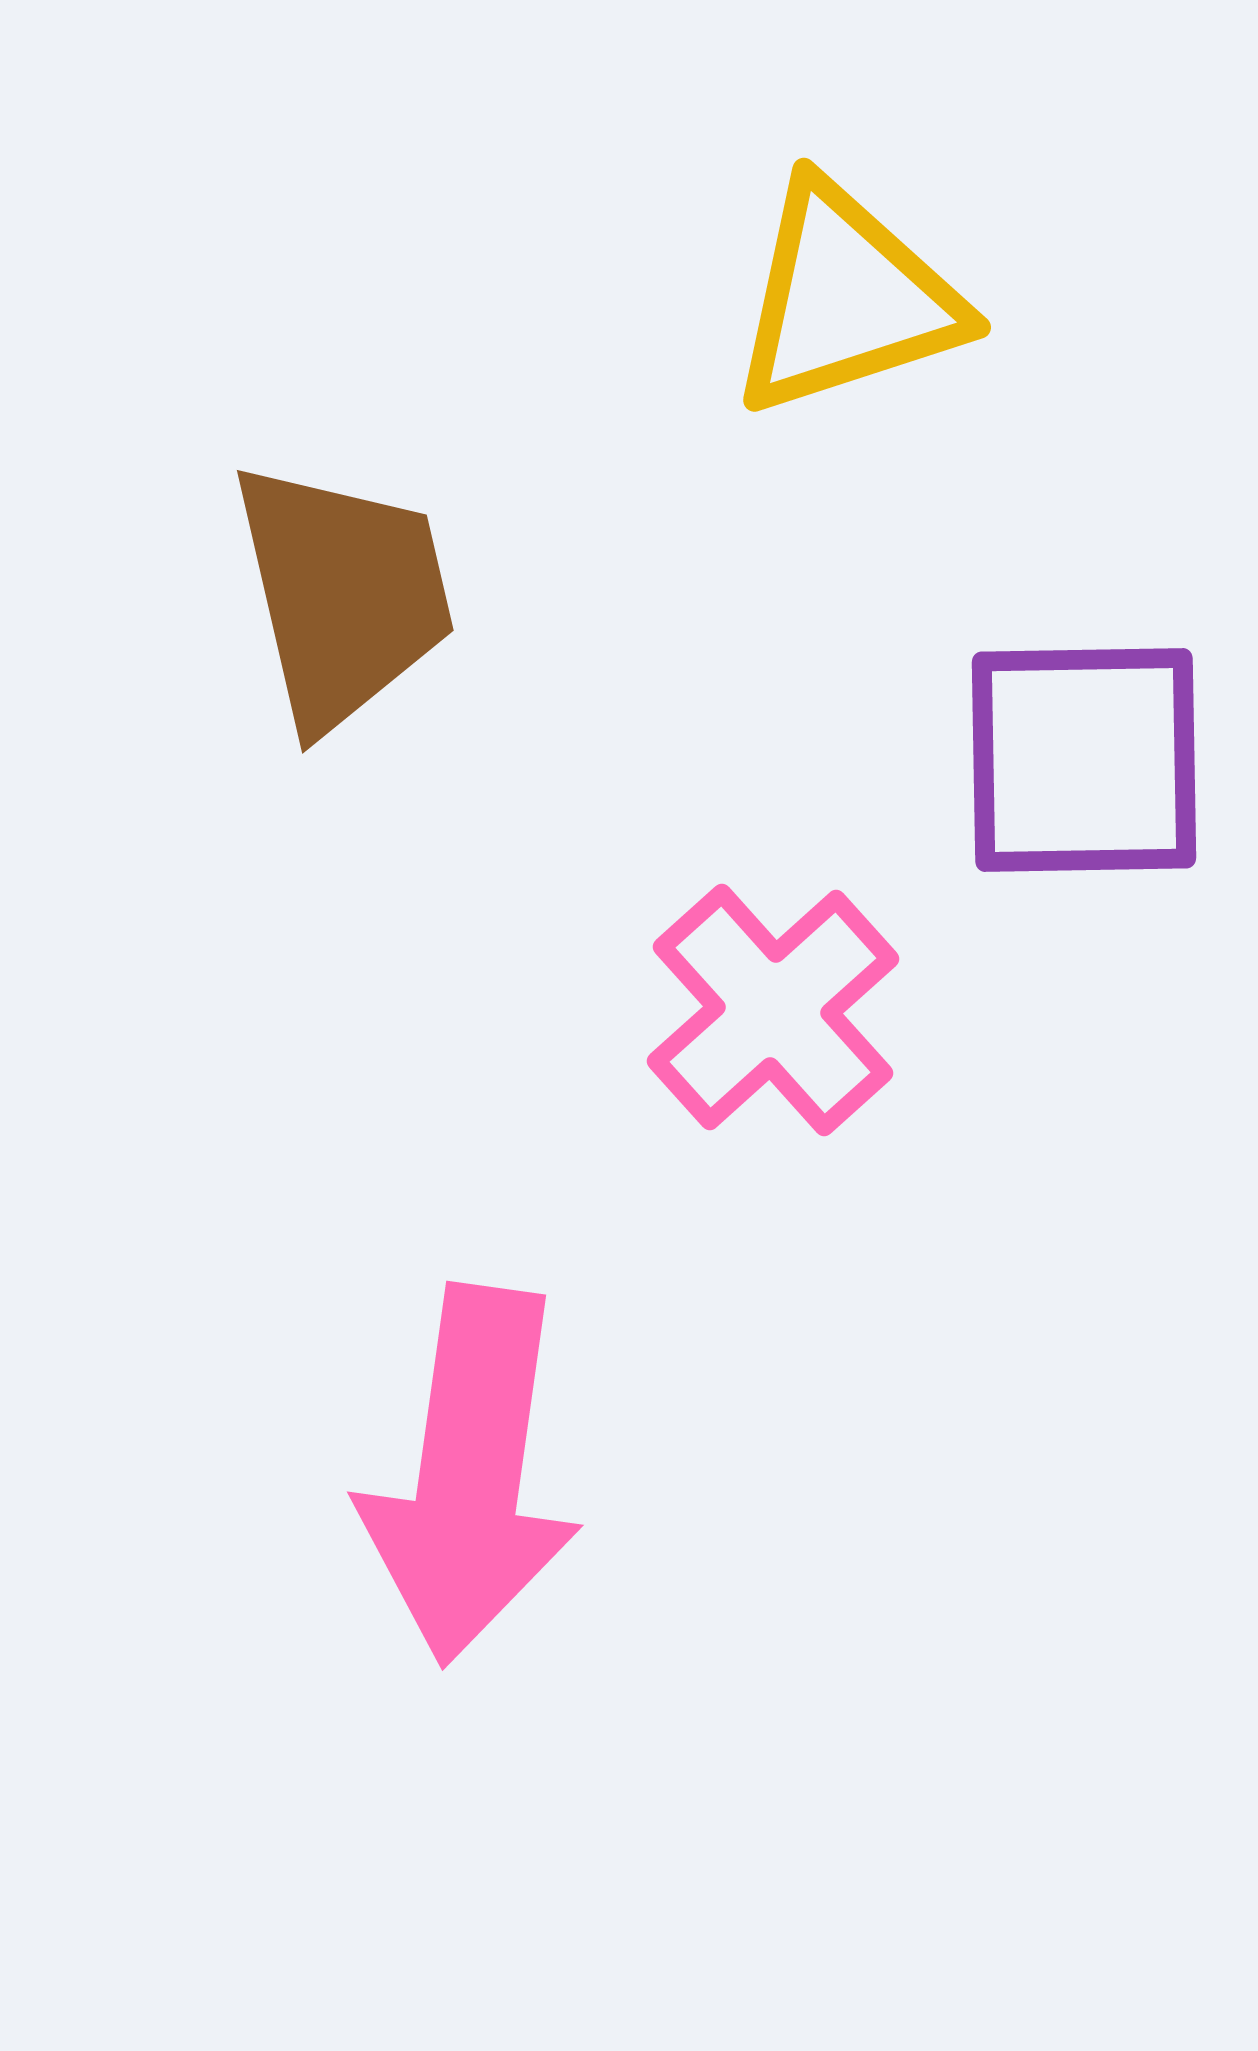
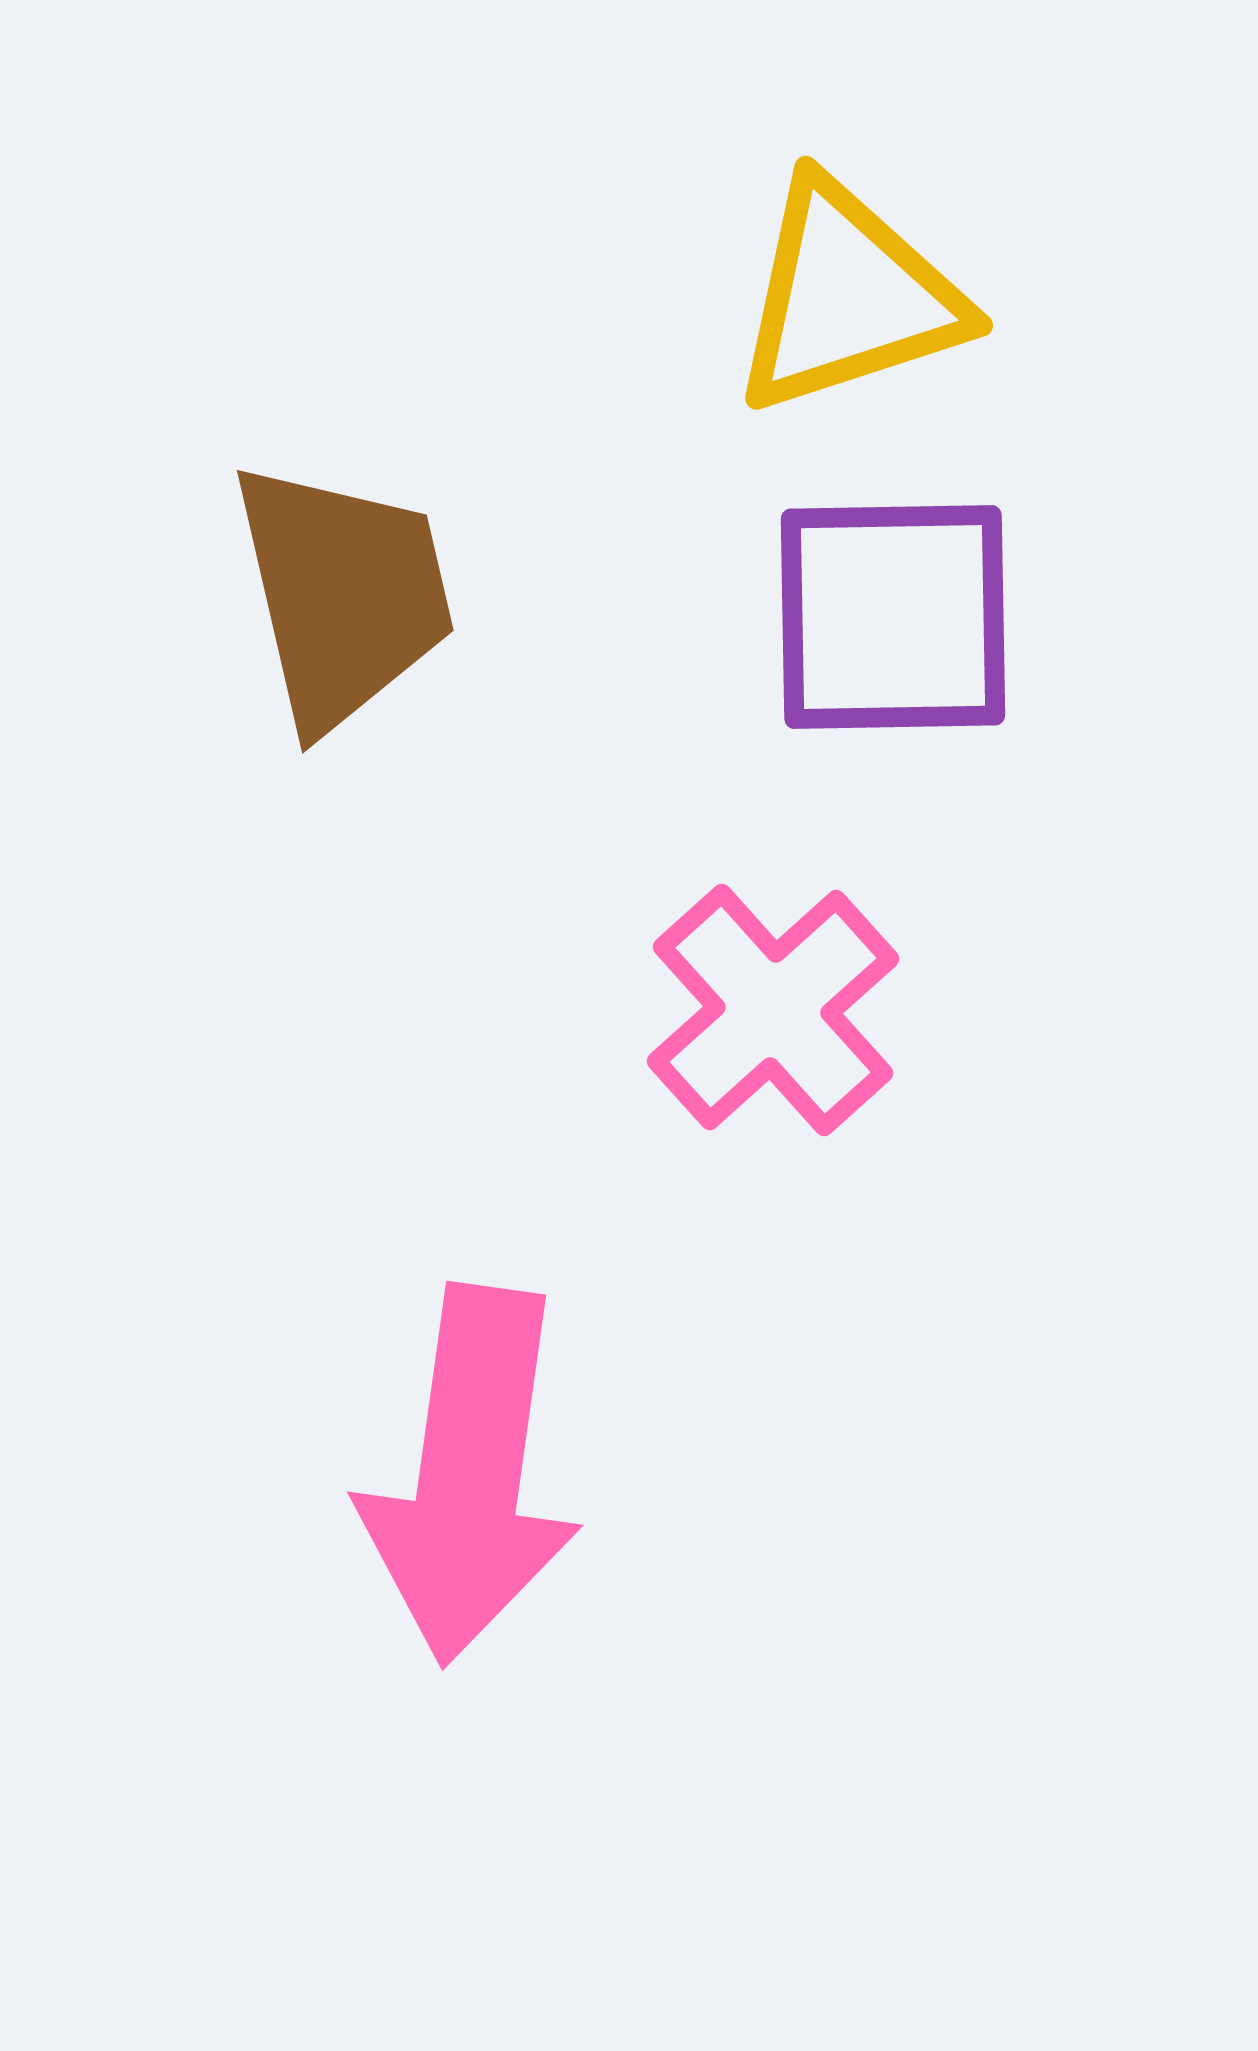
yellow triangle: moved 2 px right, 2 px up
purple square: moved 191 px left, 143 px up
